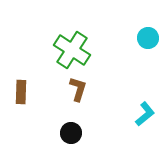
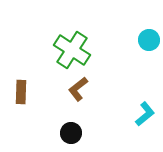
cyan circle: moved 1 px right, 2 px down
brown L-shape: rotated 145 degrees counterclockwise
